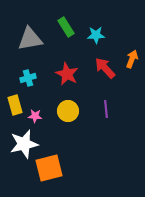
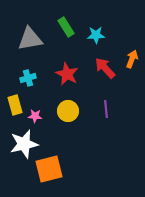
orange square: moved 1 px down
